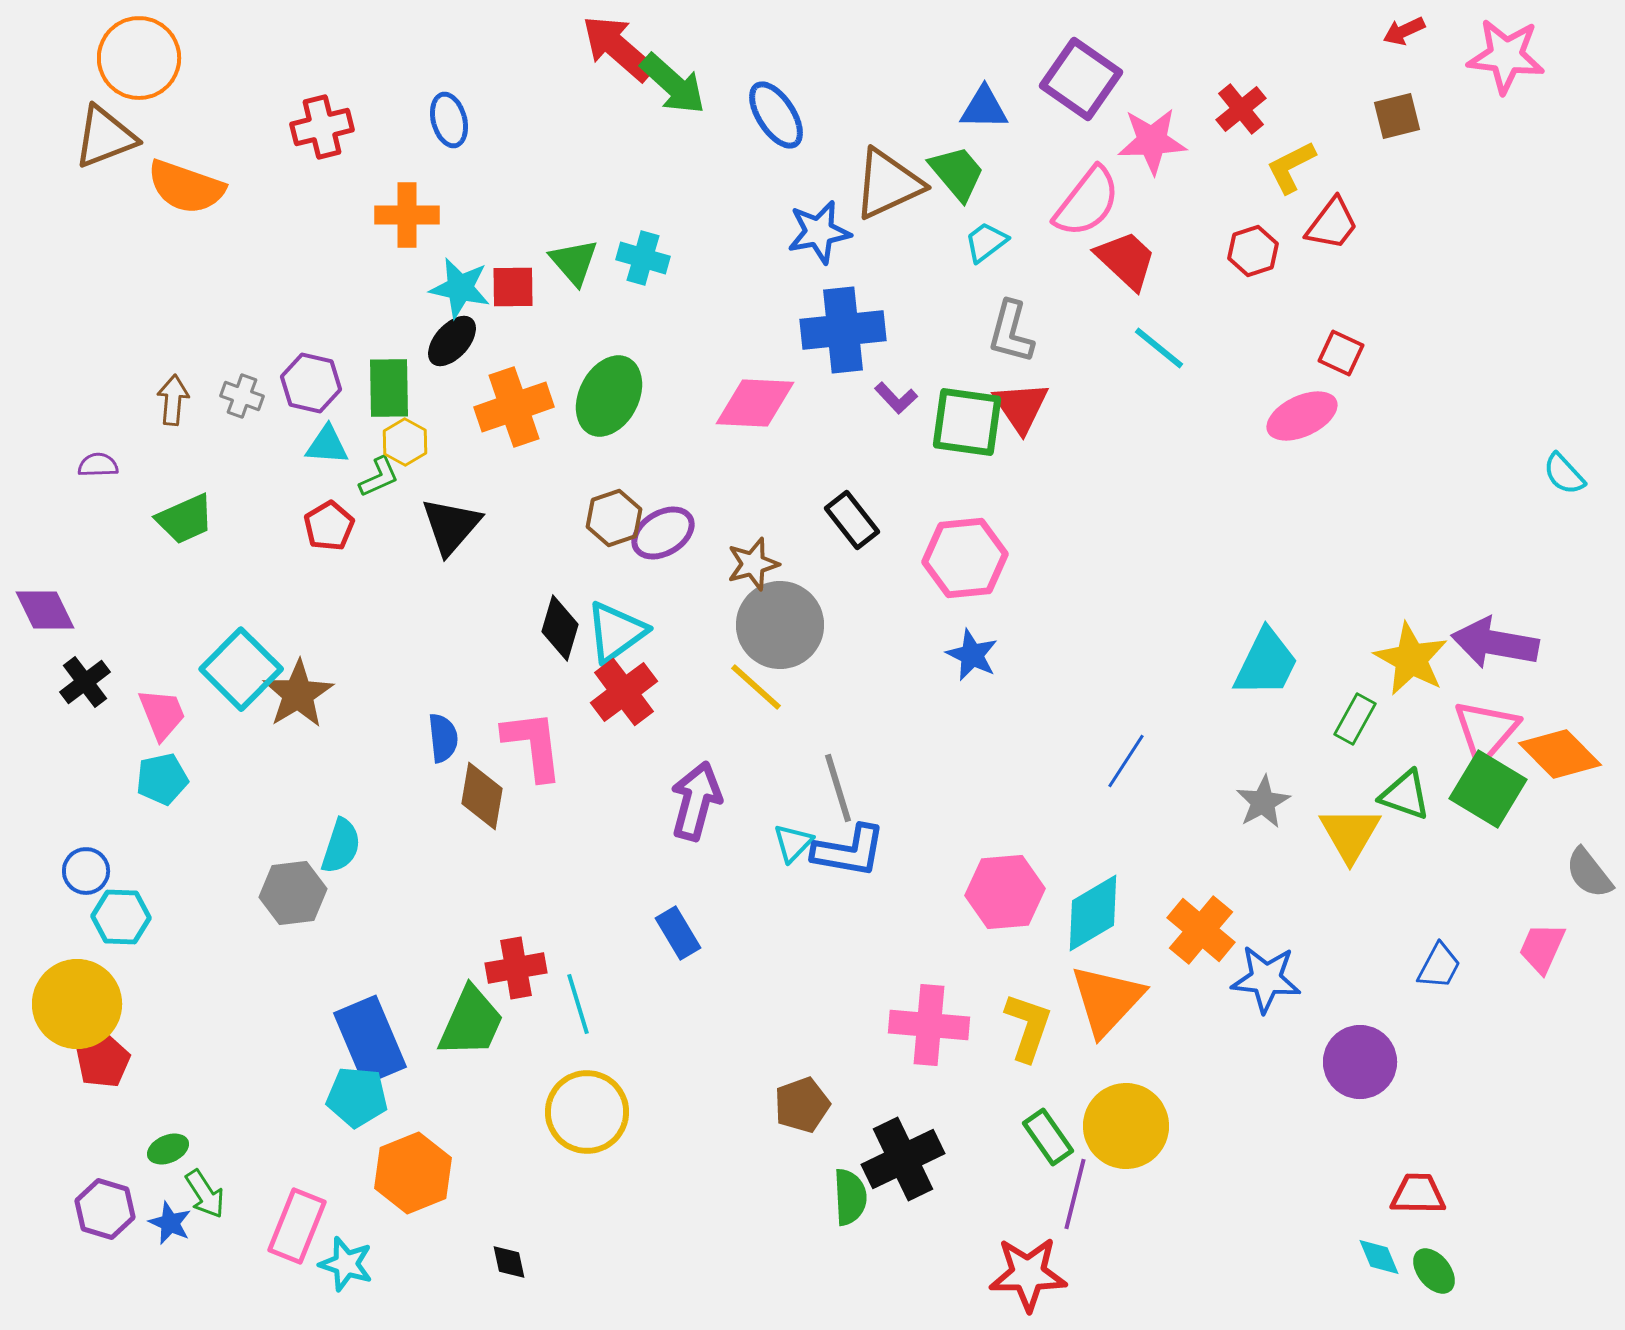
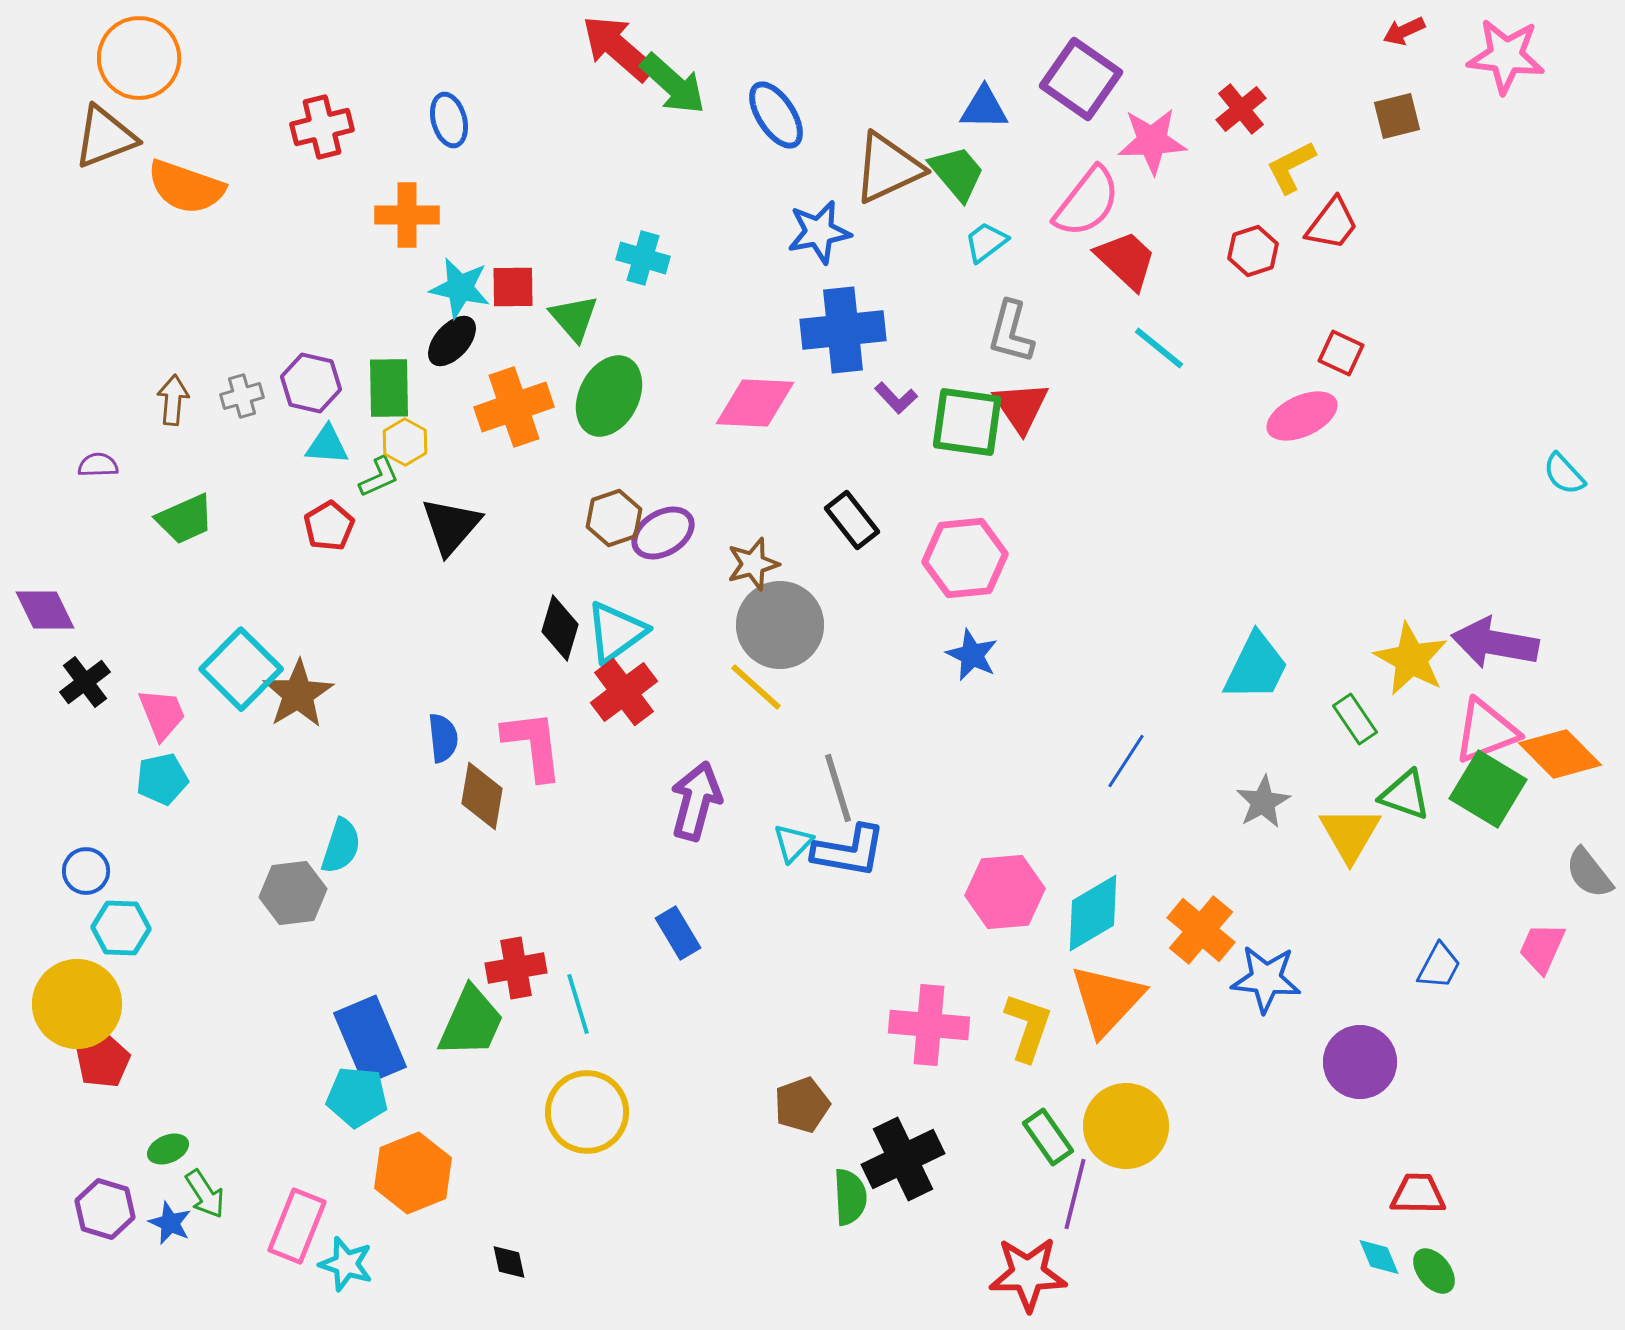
brown triangle at (888, 184): moved 16 px up
green triangle at (574, 262): moved 56 px down
gray cross at (242, 396): rotated 36 degrees counterclockwise
cyan trapezoid at (1266, 663): moved 10 px left, 4 px down
green rectangle at (1355, 719): rotated 63 degrees counterclockwise
pink triangle at (1486, 731): rotated 28 degrees clockwise
cyan hexagon at (121, 917): moved 11 px down
